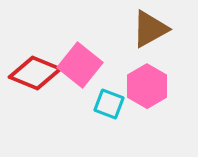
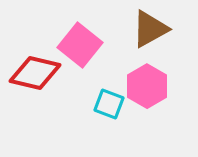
pink square: moved 20 px up
red diamond: rotated 9 degrees counterclockwise
